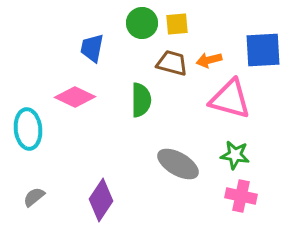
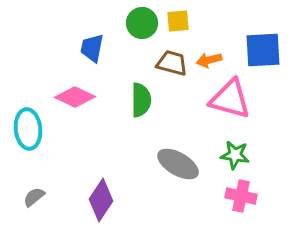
yellow square: moved 1 px right, 3 px up
